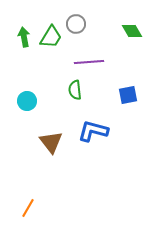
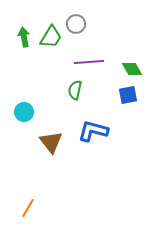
green diamond: moved 38 px down
green semicircle: rotated 18 degrees clockwise
cyan circle: moved 3 px left, 11 px down
